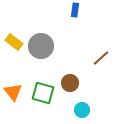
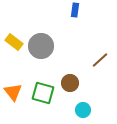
brown line: moved 1 px left, 2 px down
cyan circle: moved 1 px right
